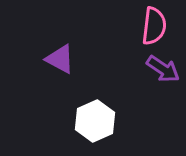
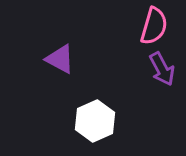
pink semicircle: rotated 9 degrees clockwise
purple arrow: moved 1 px left; rotated 28 degrees clockwise
